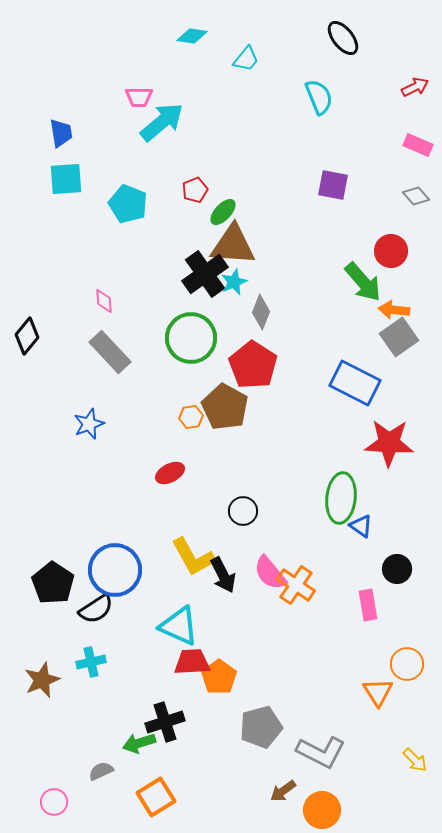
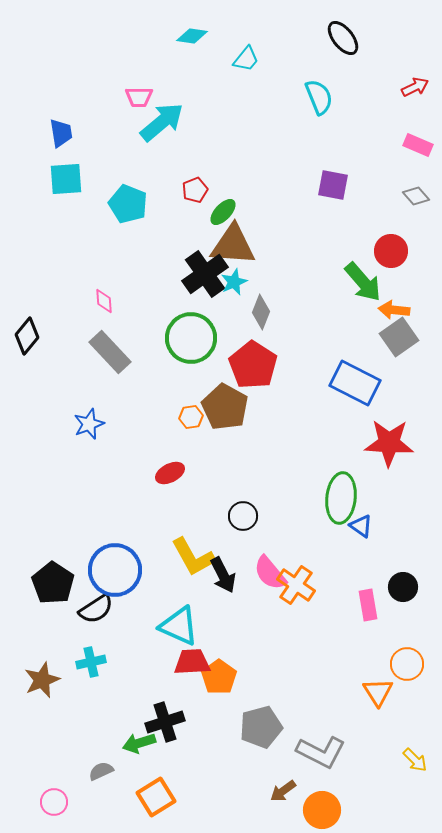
black circle at (243, 511): moved 5 px down
black circle at (397, 569): moved 6 px right, 18 px down
